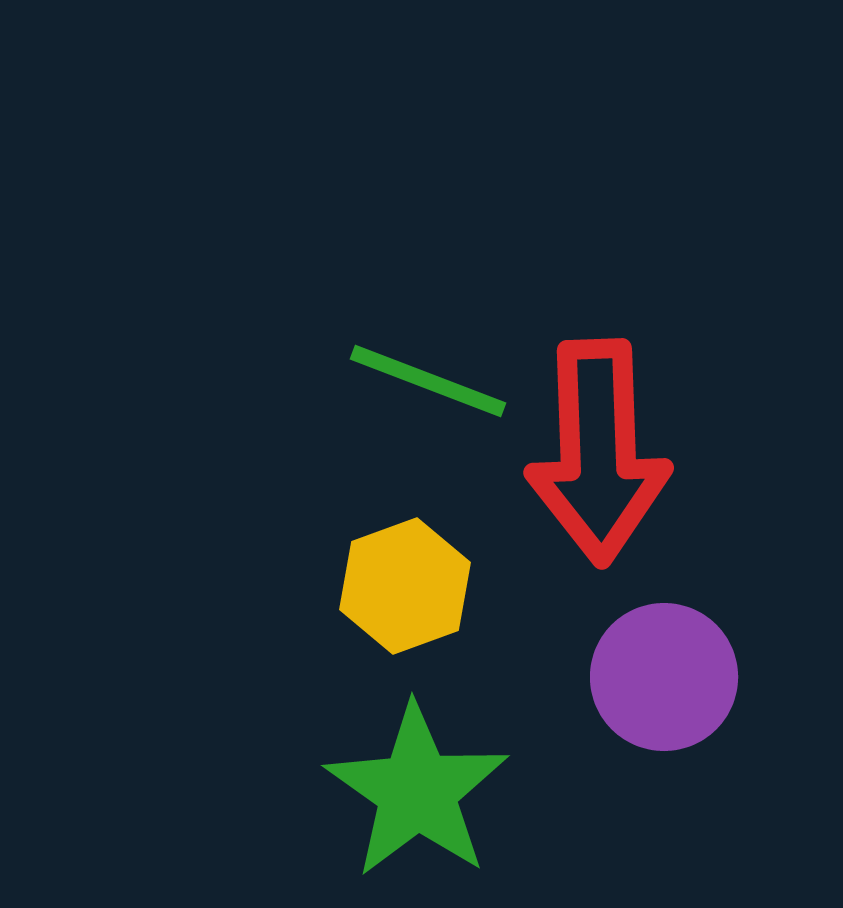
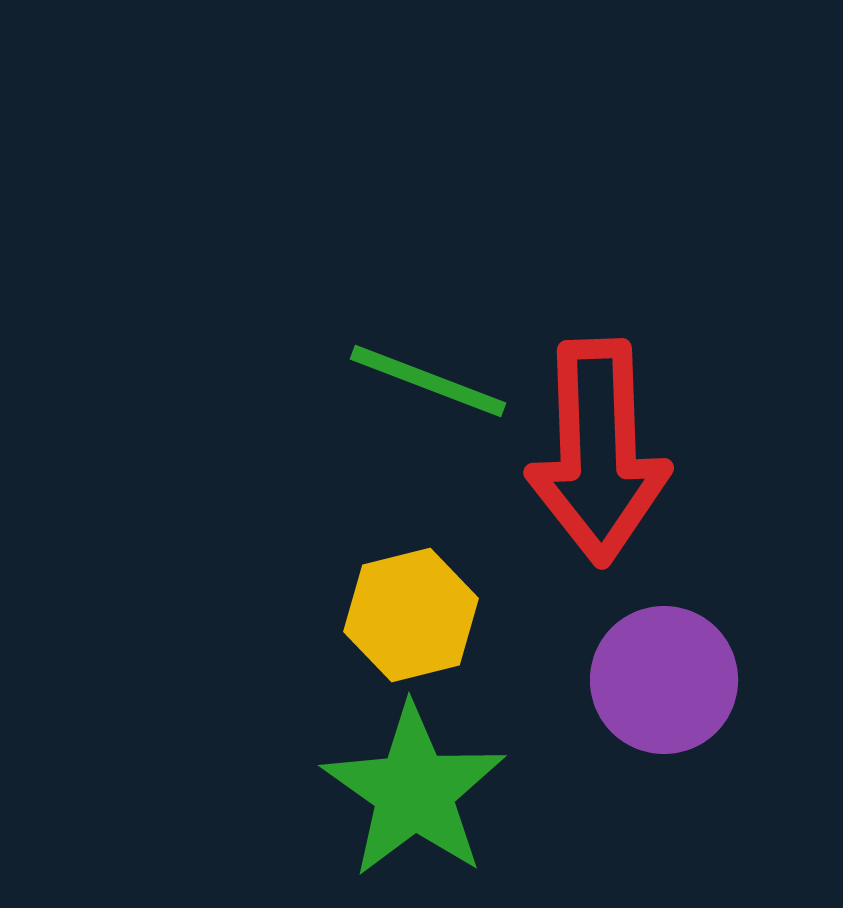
yellow hexagon: moved 6 px right, 29 px down; rotated 6 degrees clockwise
purple circle: moved 3 px down
green star: moved 3 px left
